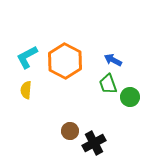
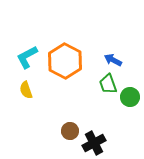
yellow semicircle: rotated 24 degrees counterclockwise
